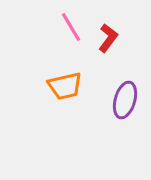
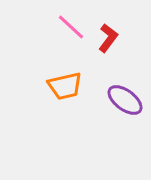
pink line: rotated 16 degrees counterclockwise
purple ellipse: rotated 69 degrees counterclockwise
